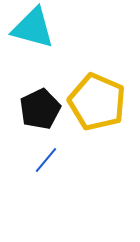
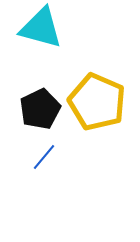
cyan triangle: moved 8 px right
blue line: moved 2 px left, 3 px up
